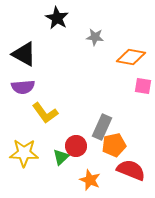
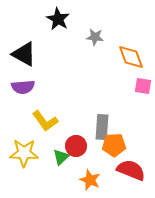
black star: moved 1 px right, 1 px down
orange diamond: rotated 60 degrees clockwise
yellow L-shape: moved 8 px down
gray rectangle: rotated 20 degrees counterclockwise
orange pentagon: rotated 10 degrees clockwise
